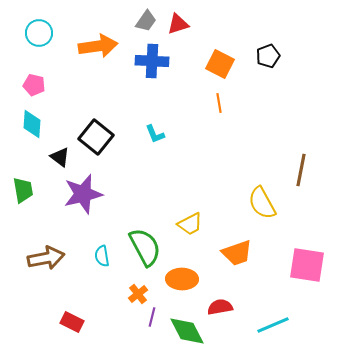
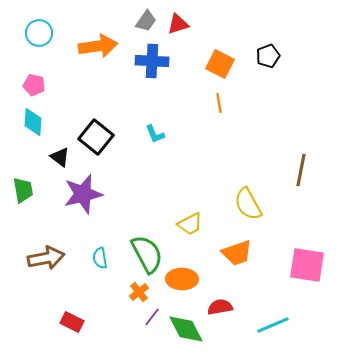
cyan diamond: moved 1 px right, 2 px up
yellow semicircle: moved 14 px left, 1 px down
green semicircle: moved 2 px right, 7 px down
cyan semicircle: moved 2 px left, 2 px down
orange cross: moved 1 px right, 2 px up
purple line: rotated 24 degrees clockwise
green diamond: moved 1 px left, 2 px up
